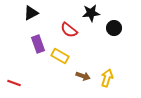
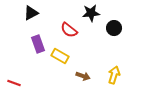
yellow arrow: moved 7 px right, 3 px up
